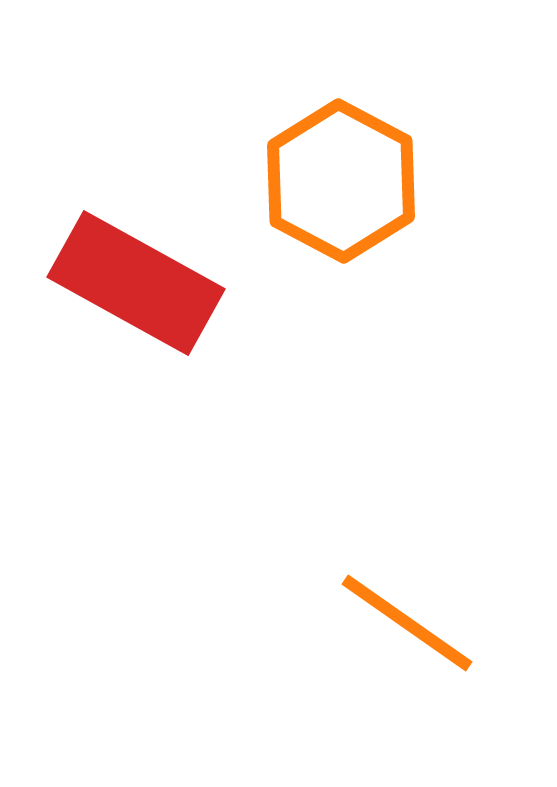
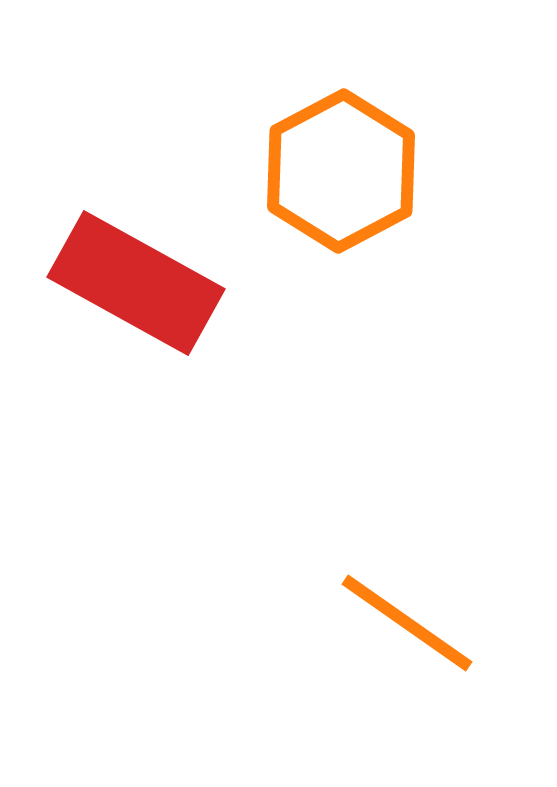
orange hexagon: moved 10 px up; rotated 4 degrees clockwise
